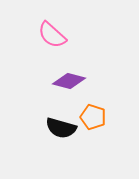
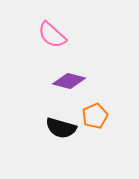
orange pentagon: moved 2 px right, 1 px up; rotated 30 degrees clockwise
